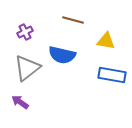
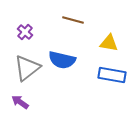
purple cross: rotated 21 degrees counterclockwise
yellow triangle: moved 3 px right, 2 px down
blue semicircle: moved 5 px down
